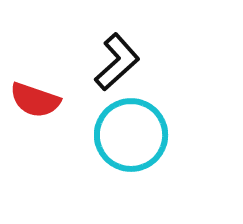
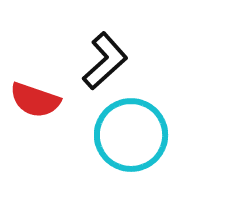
black L-shape: moved 12 px left, 1 px up
